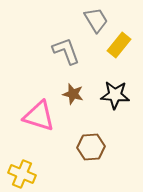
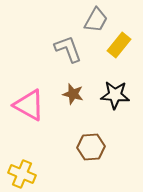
gray trapezoid: rotated 60 degrees clockwise
gray L-shape: moved 2 px right, 2 px up
pink triangle: moved 10 px left, 11 px up; rotated 12 degrees clockwise
